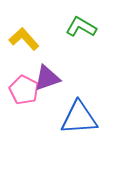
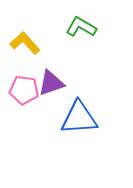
yellow L-shape: moved 1 px right, 4 px down
purple triangle: moved 4 px right, 5 px down
pink pentagon: rotated 20 degrees counterclockwise
